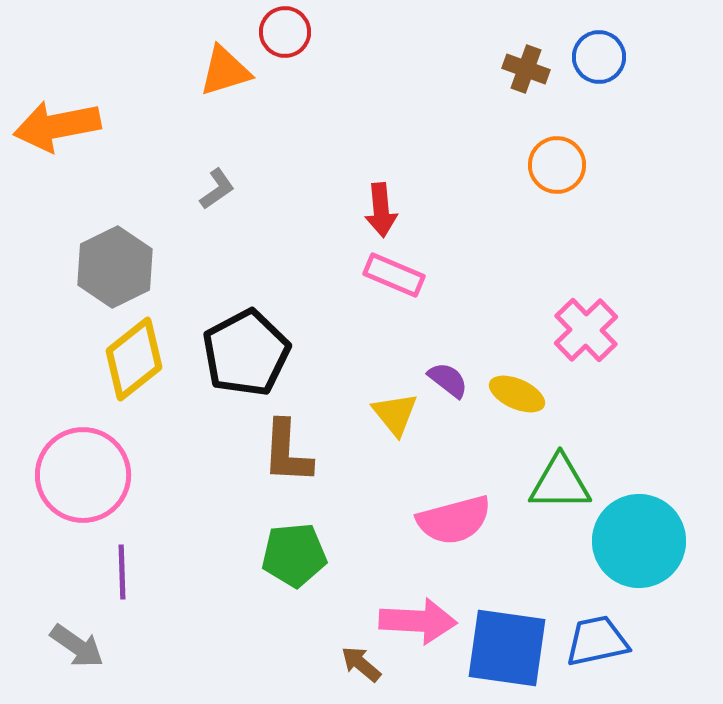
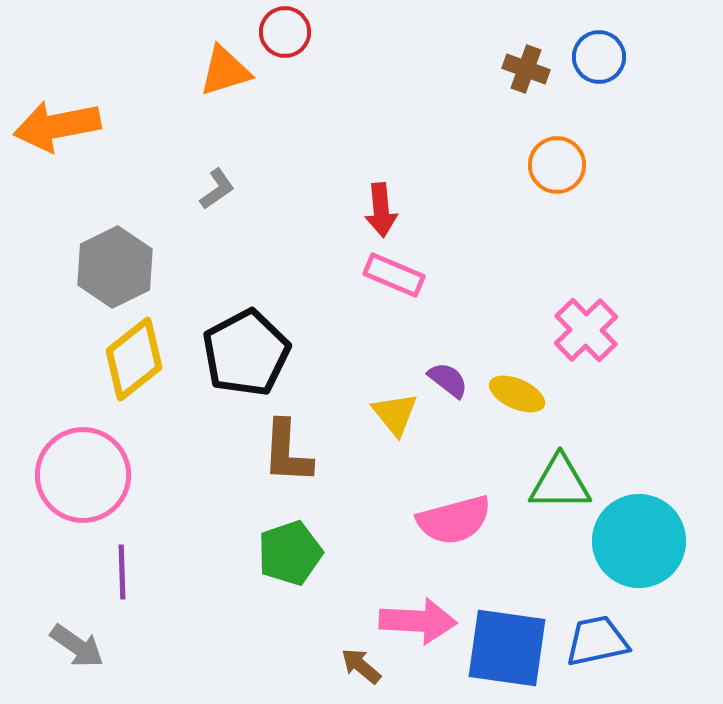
green pentagon: moved 4 px left, 2 px up; rotated 14 degrees counterclockwise
brown arrow: moved 2 px down
